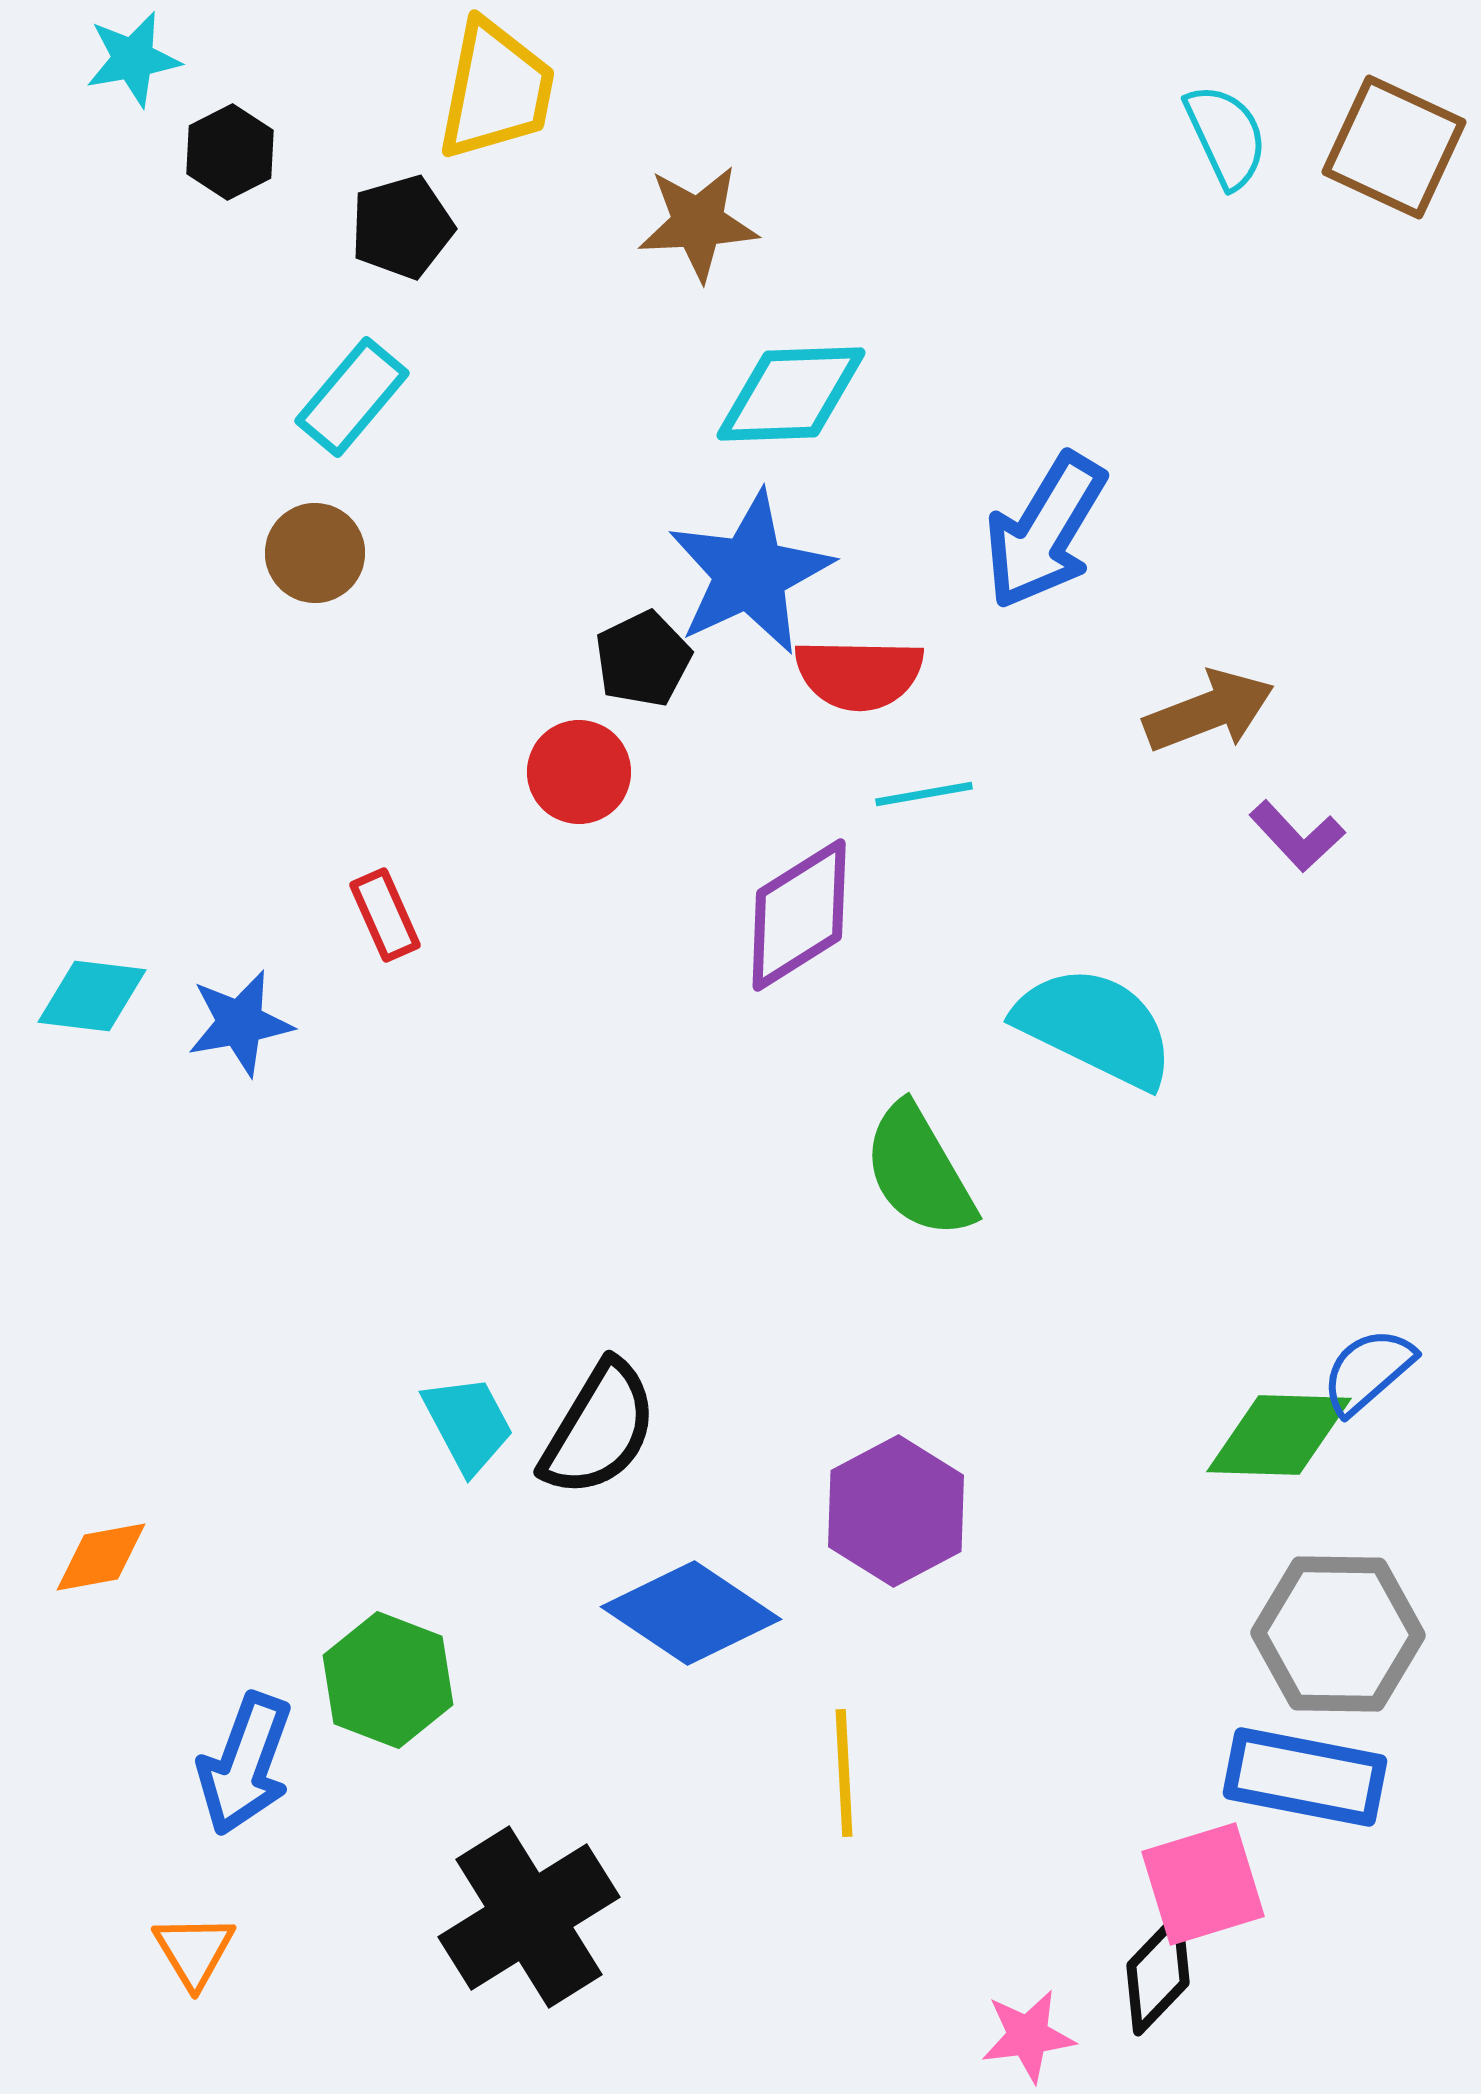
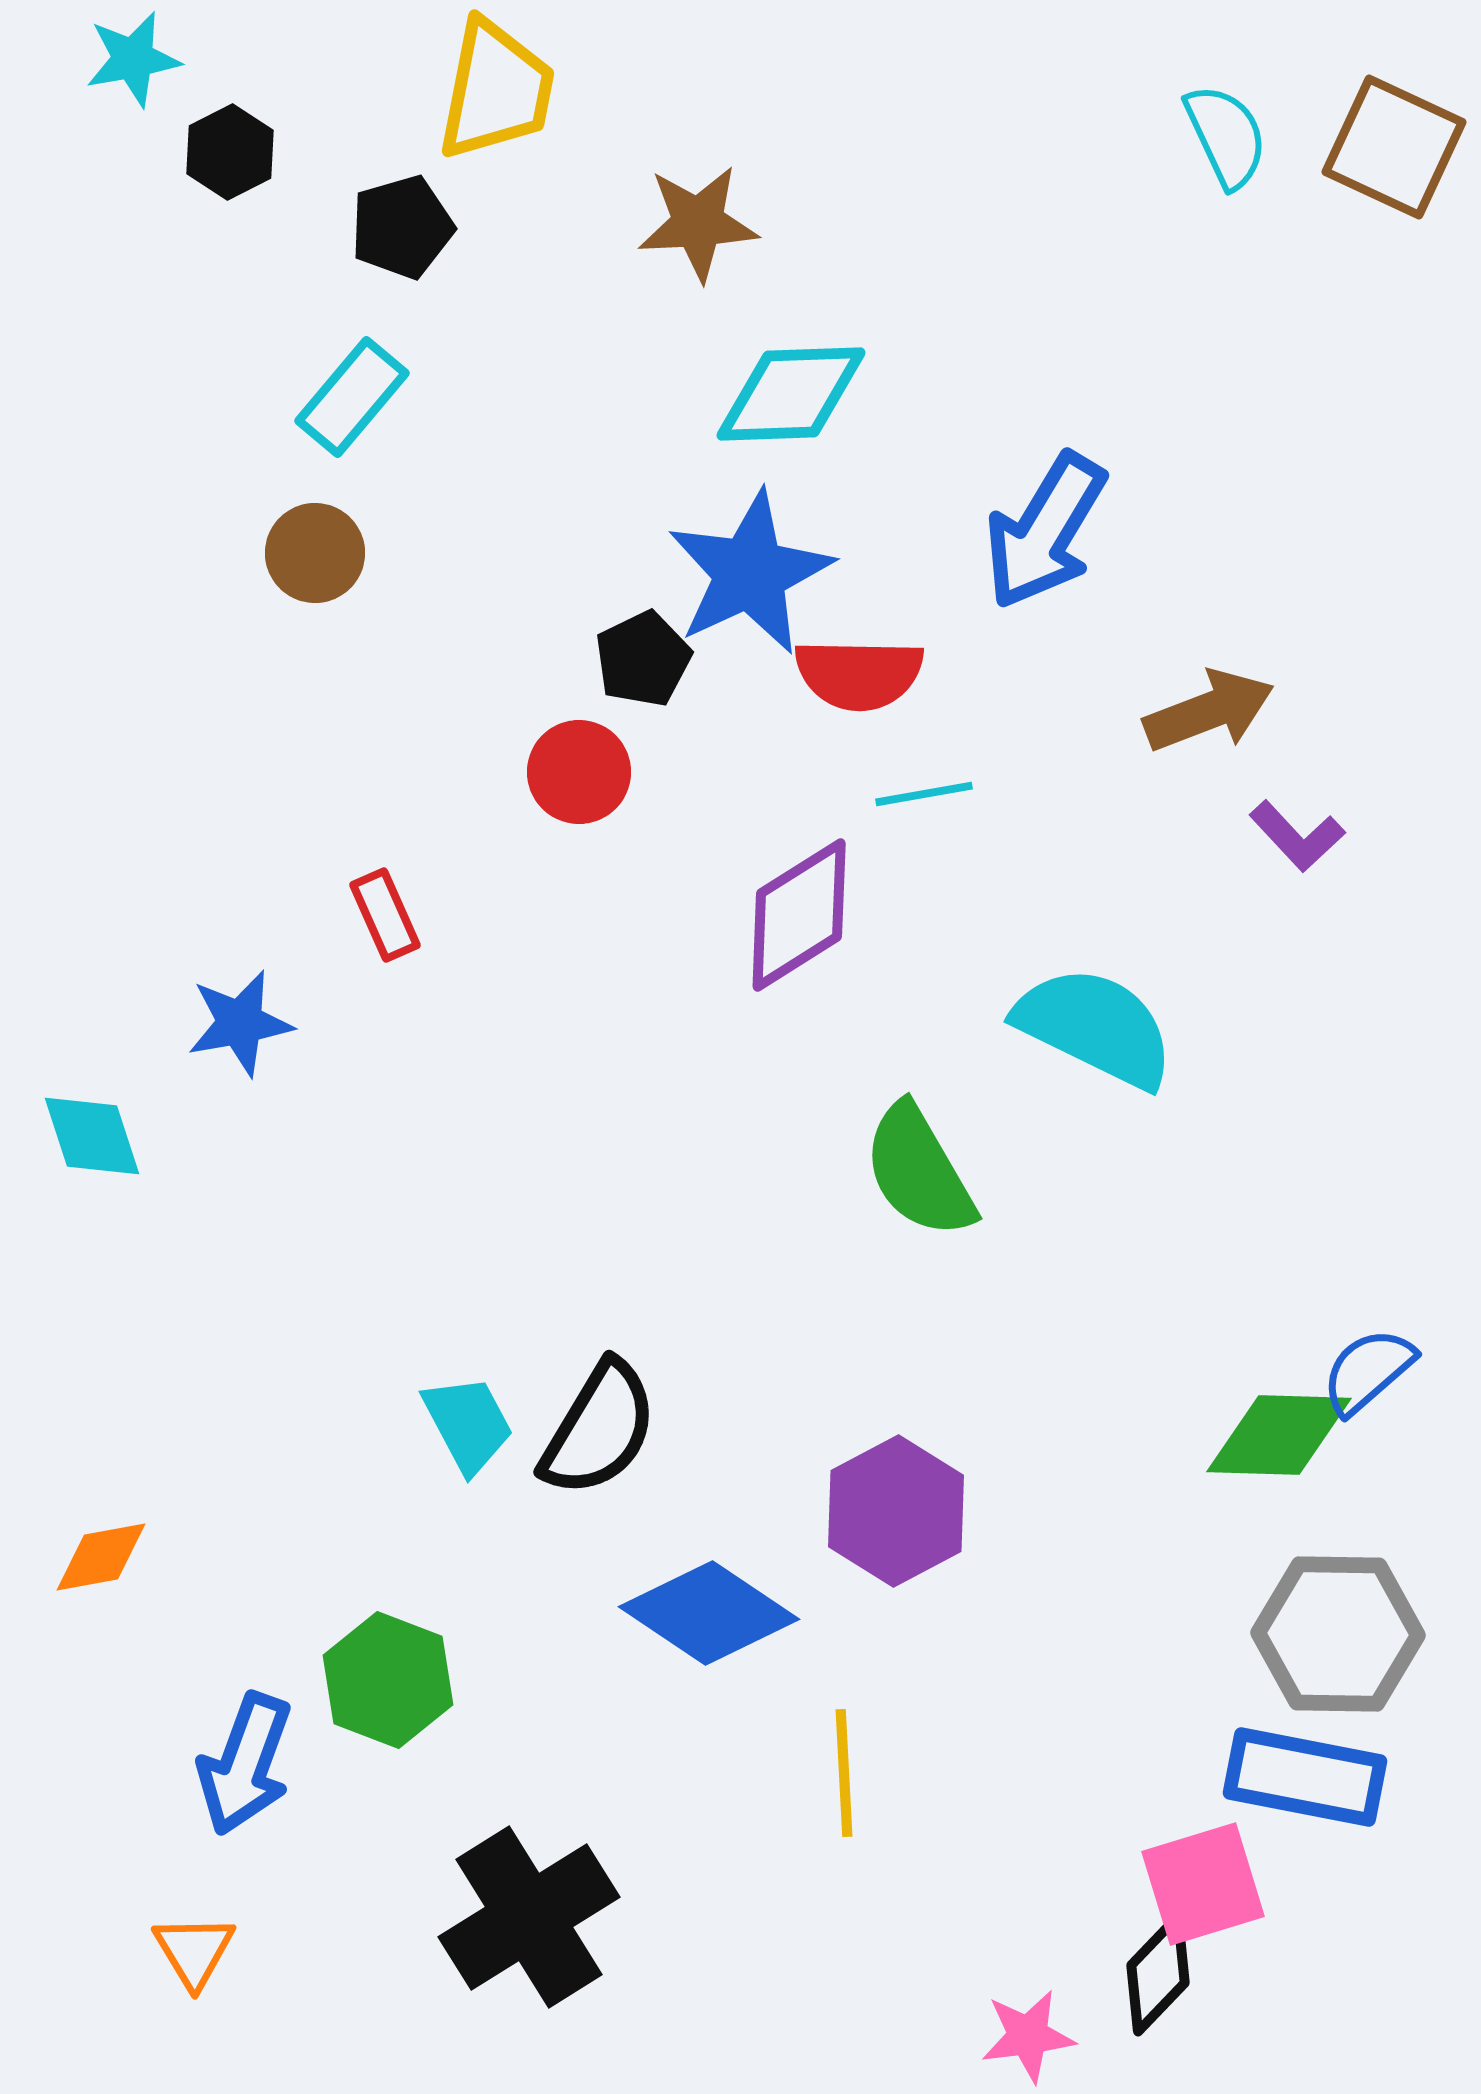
cyan diamond at (92, 996): moved 140 px down; rotated 65 degrees clockwise
blue diamond at (691, 1613): moved 18 px right
